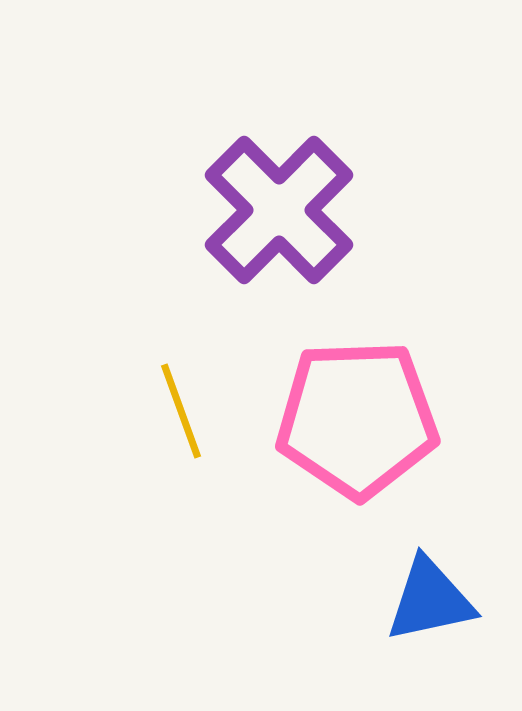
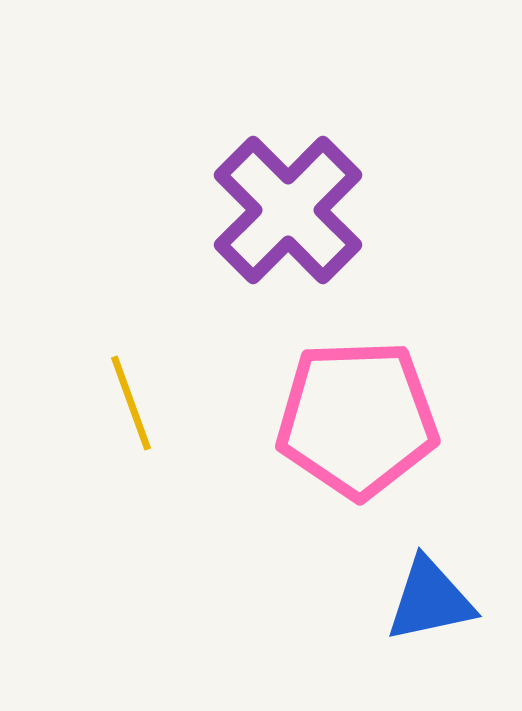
purple cross: moved 9 px right
yellow line: moved 50 px left, 8 px up
